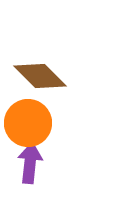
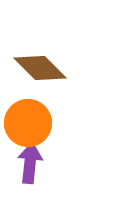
brown diamond: moved 8 px up
